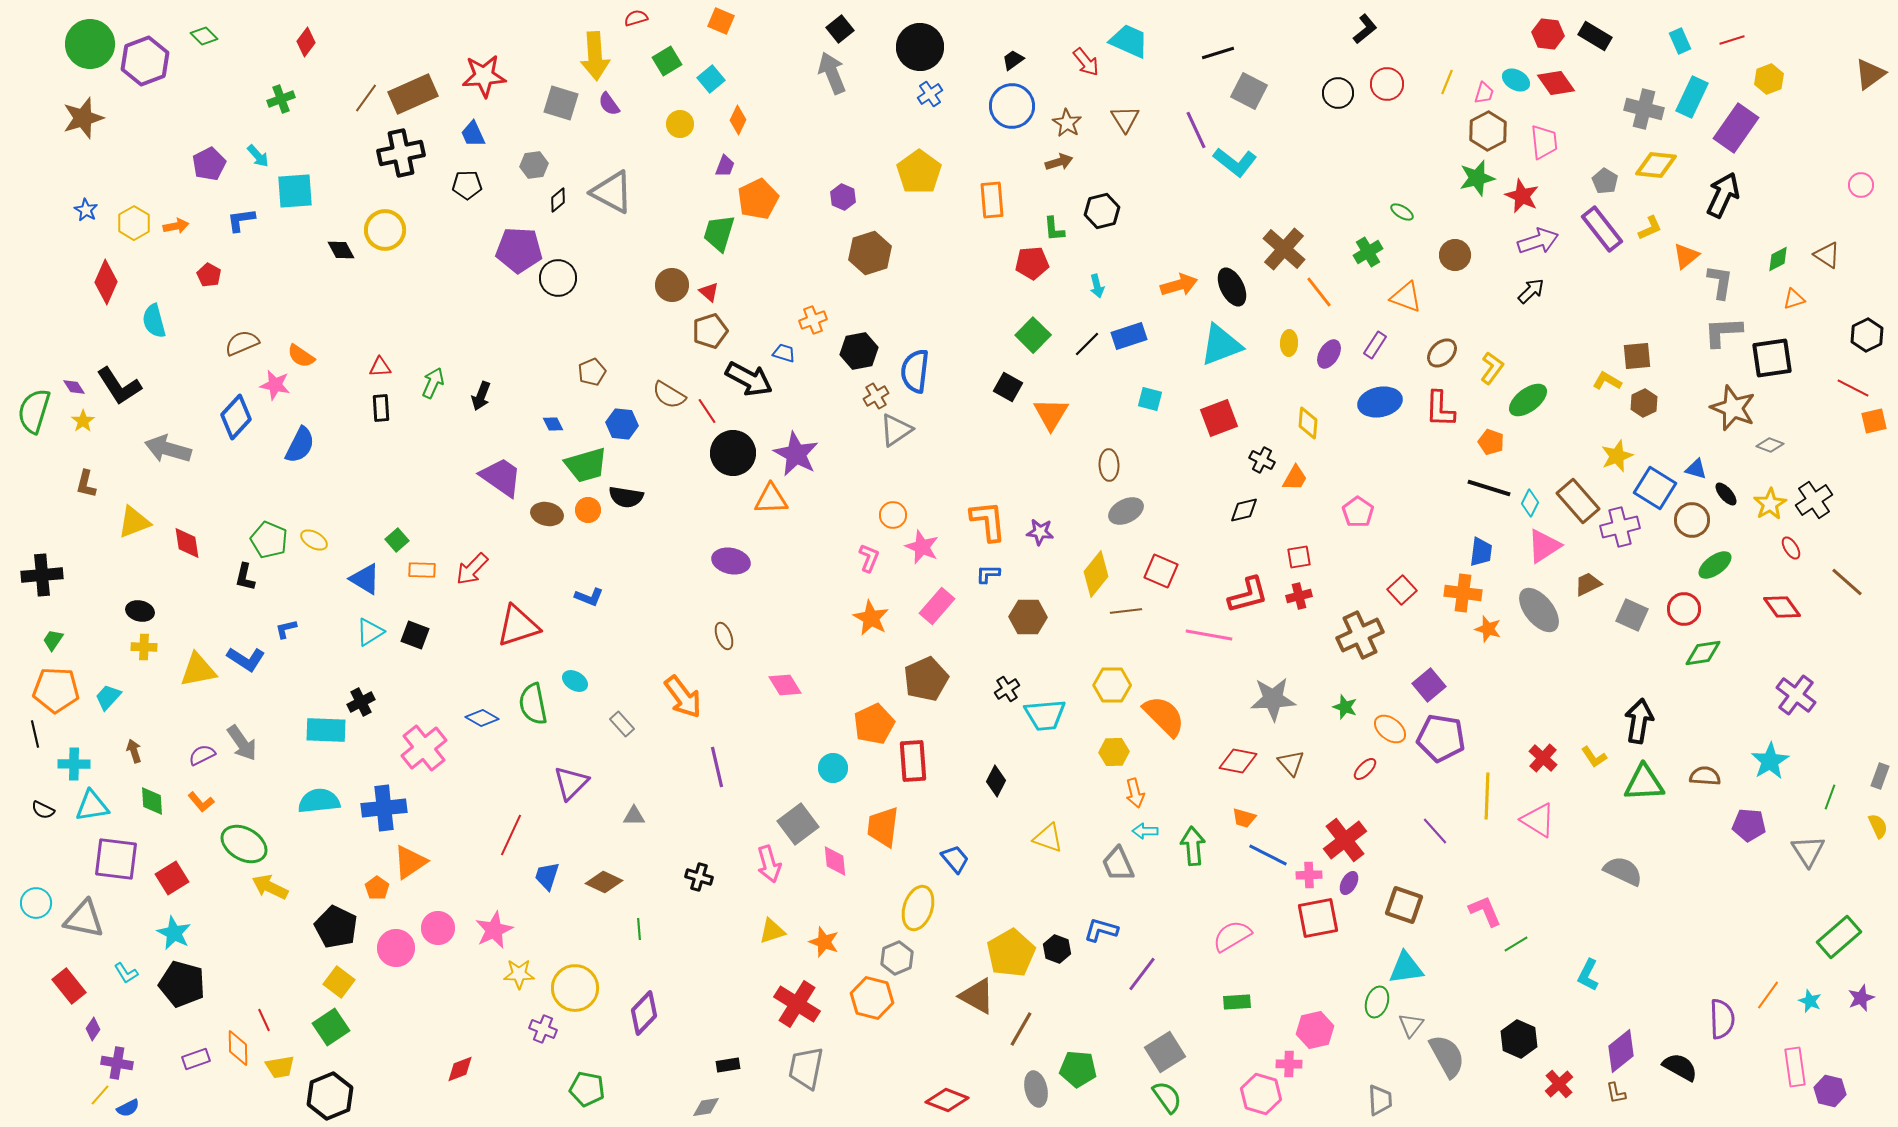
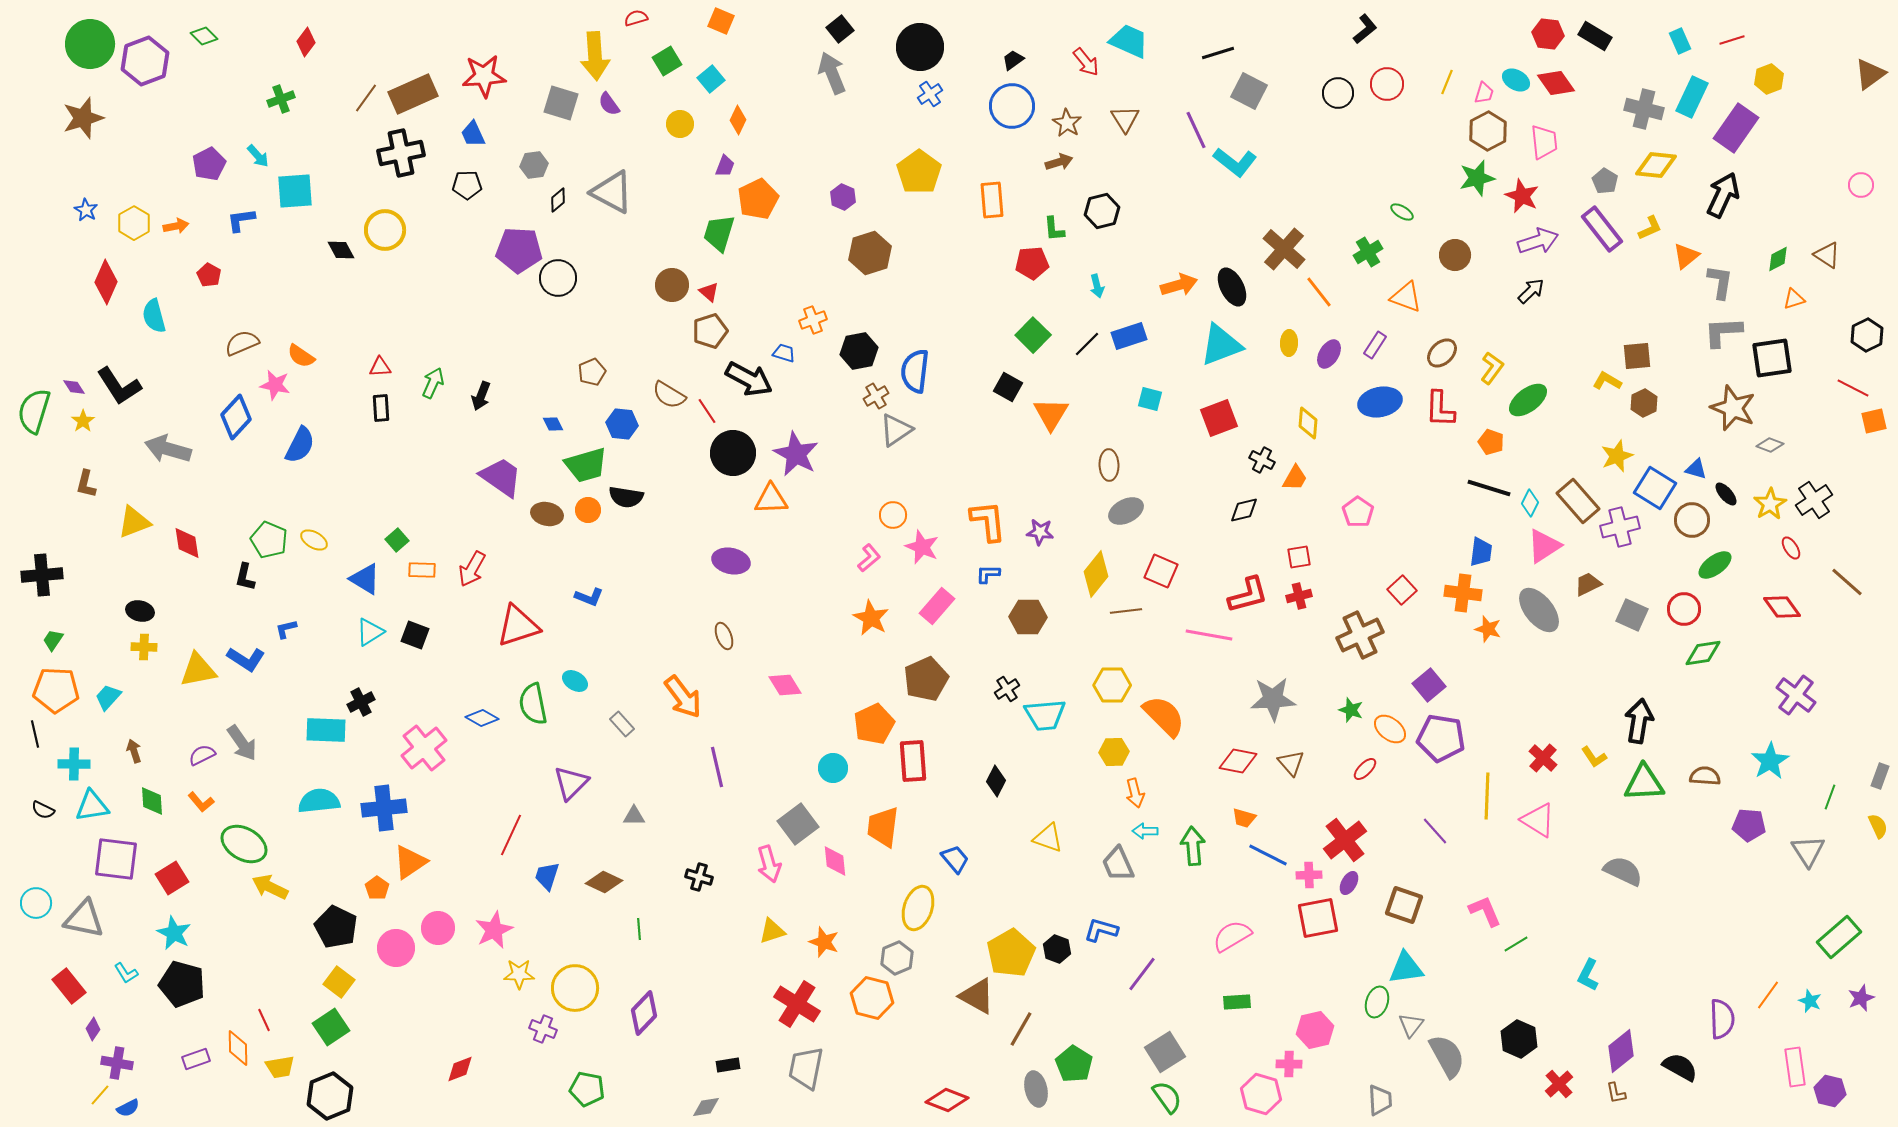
cyan semicircle at (154, 321): moved 5 px up
pink L-shape at (869, 558): rotated 28 degrees clockwise
red arrow at (472, 569): rotated 15 degrees counterclockwise
green star at (1345, 707): moved 6 px right, 3 px down
green pentagon at (1078, 1069): moved 4 px left, 5 px up; rotated 27 degrees clockwise
